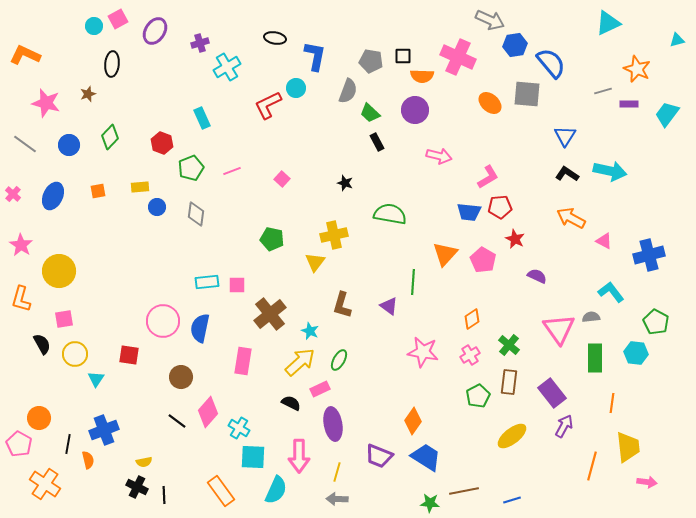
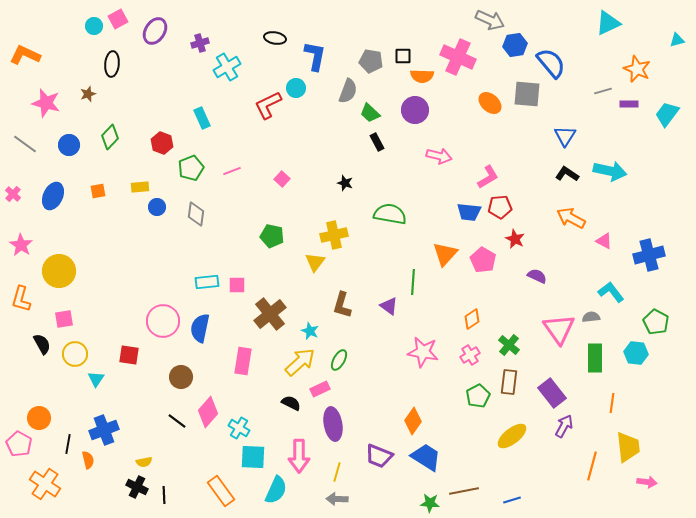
green pentagon at (272, 239): moved 3 px up
